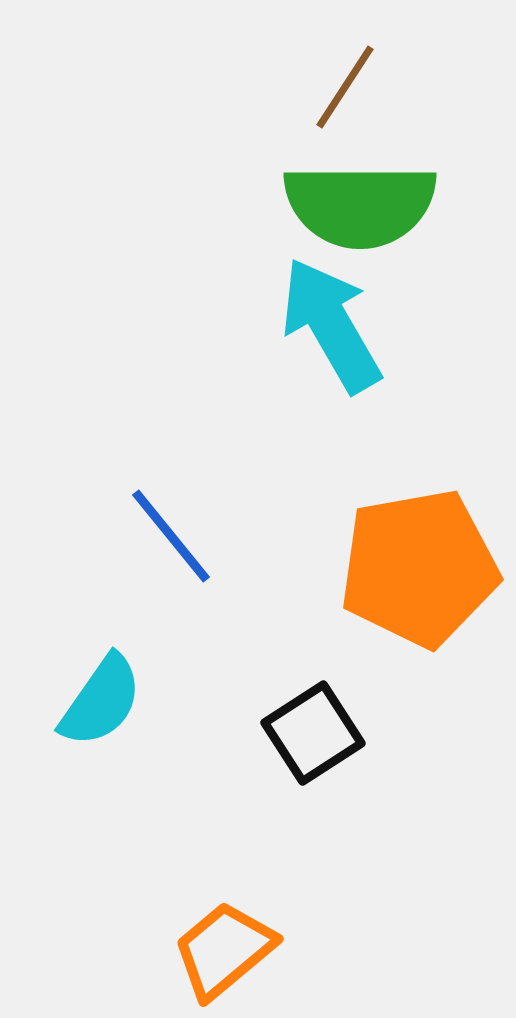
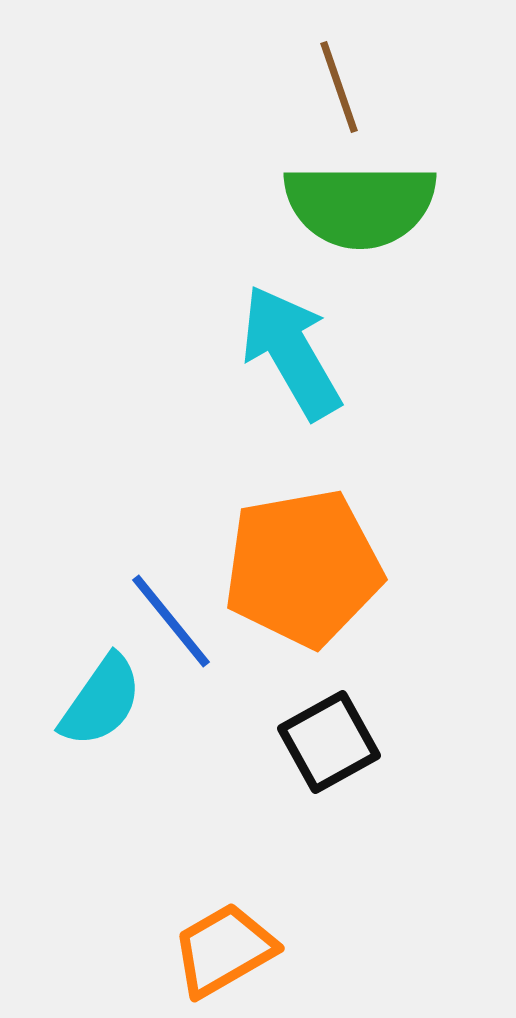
brown line: moved 6 px left; rotated 52 degrees counterclockwise
cyan arrow: moved 40 px left, 27 px down
blue line: moved 85 px down
orange pentagon: moved 116 px left
black square: moved 16 px right, 9 px down; rotated 4 degrees clockwise
orange trapezoid: rotated 10 degrees clockwise
